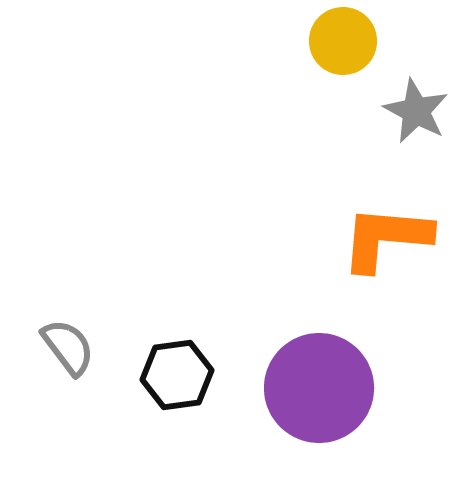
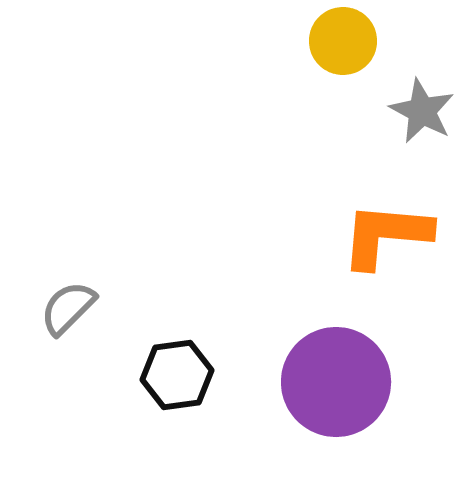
gray star: moved 6 px right
orange L-shape: moved 3 px up
gray semicircle: moved 39 px up; rotated 98 degrees counterclockwise
purple circle: moved 17 px right, 6 px up
